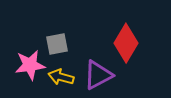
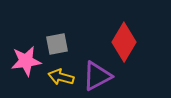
red diamond: moved 2 px left, 1 px up
pink star: moved 4 px left, 4 px up
purple triangle: moved 1 px left, 1 px down
